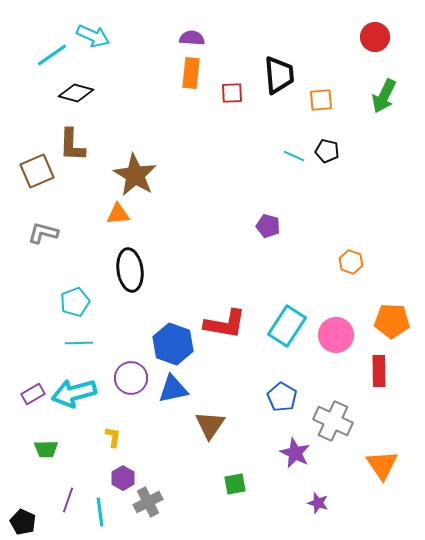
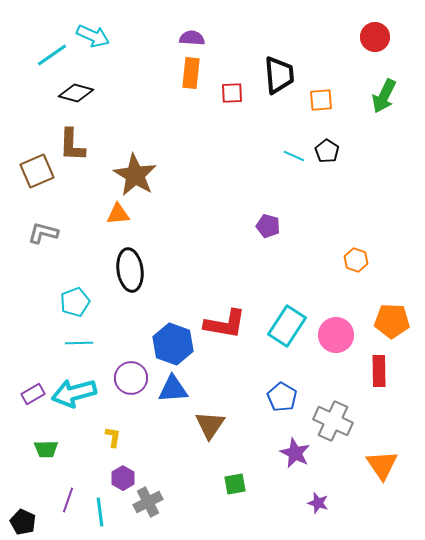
black pentagon at (327, 151): rotated 20 degrees clockwise
orange hexagon at (351, 262): moved 5 px right, 2 px up
blue triangle at (173, 389): rotated 8 degrees clockwise
